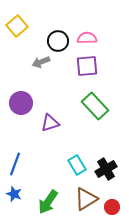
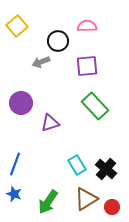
pink semicircle: moved 12 px up
black cross: rotated 20 degrees counterclockwise
